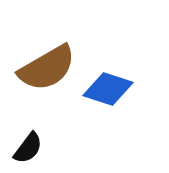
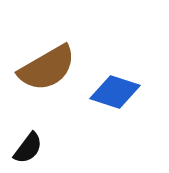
blue diamond: moved 7 px right, 3 px down
